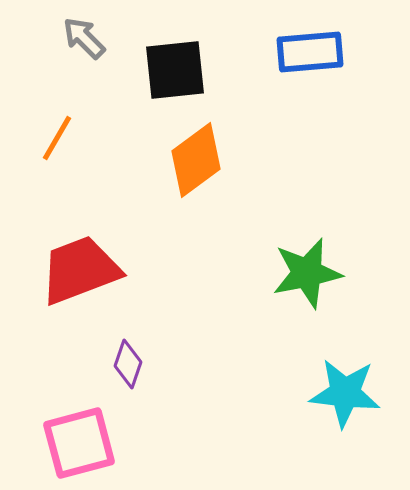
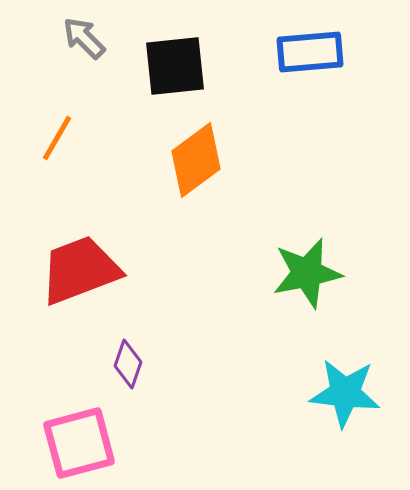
black square: moved 4 px up
